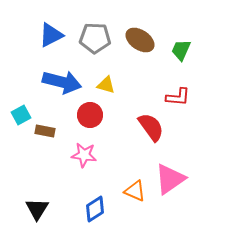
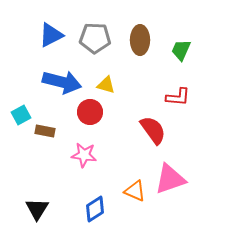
brown ellipse: rotated 56 degrees clockwise
red circle: moved 3 px up
red semicircle: moved 2 px right, 3 px down
pink triangle: rotated 16 degrees clockwise
